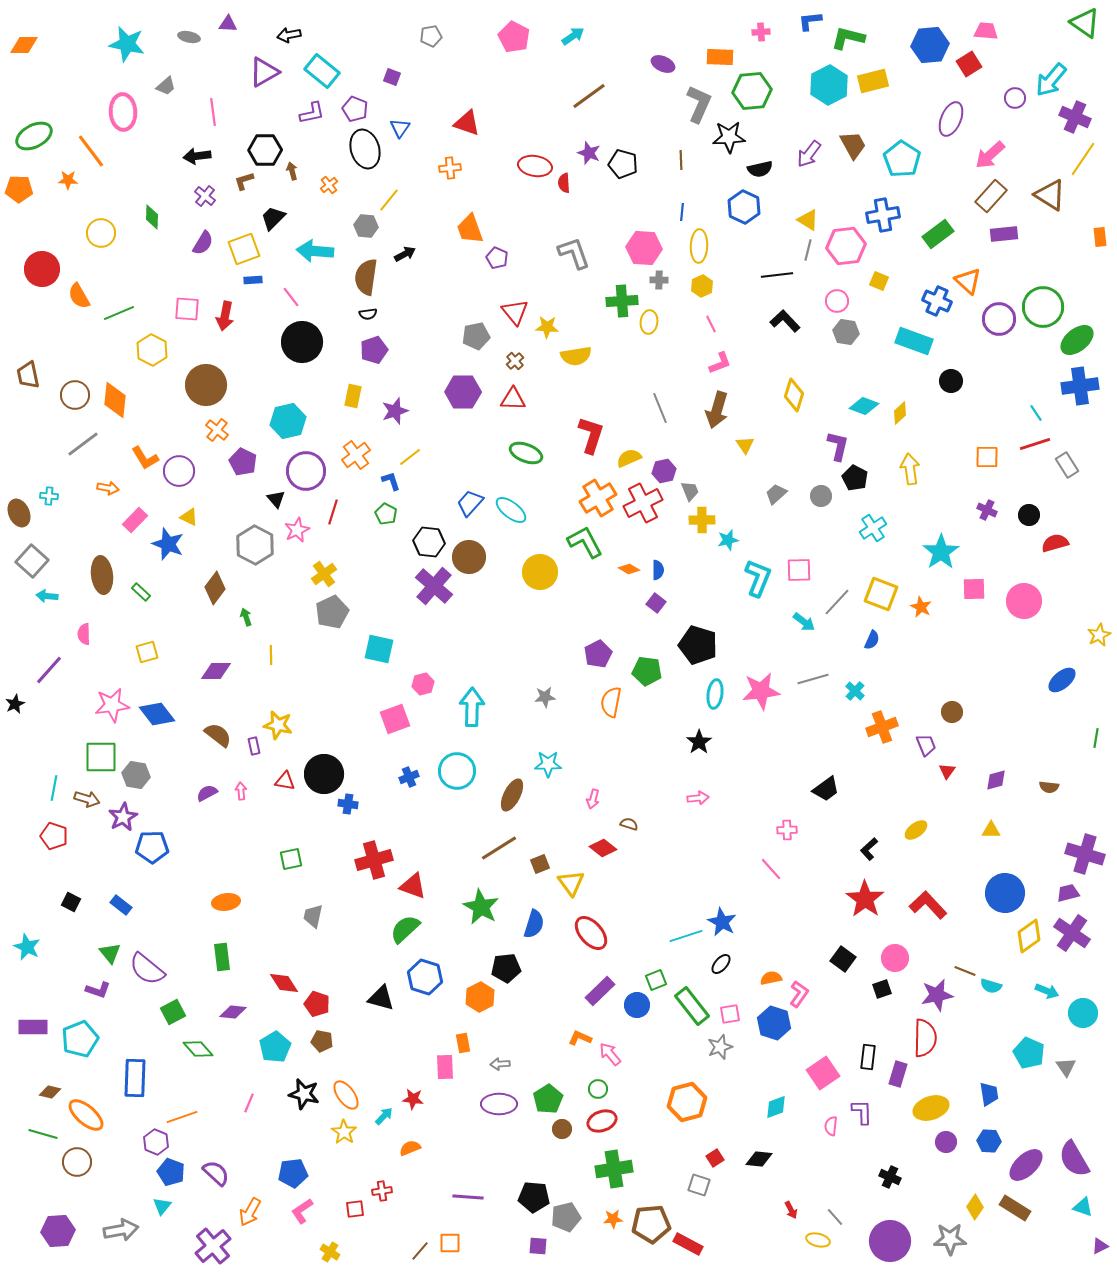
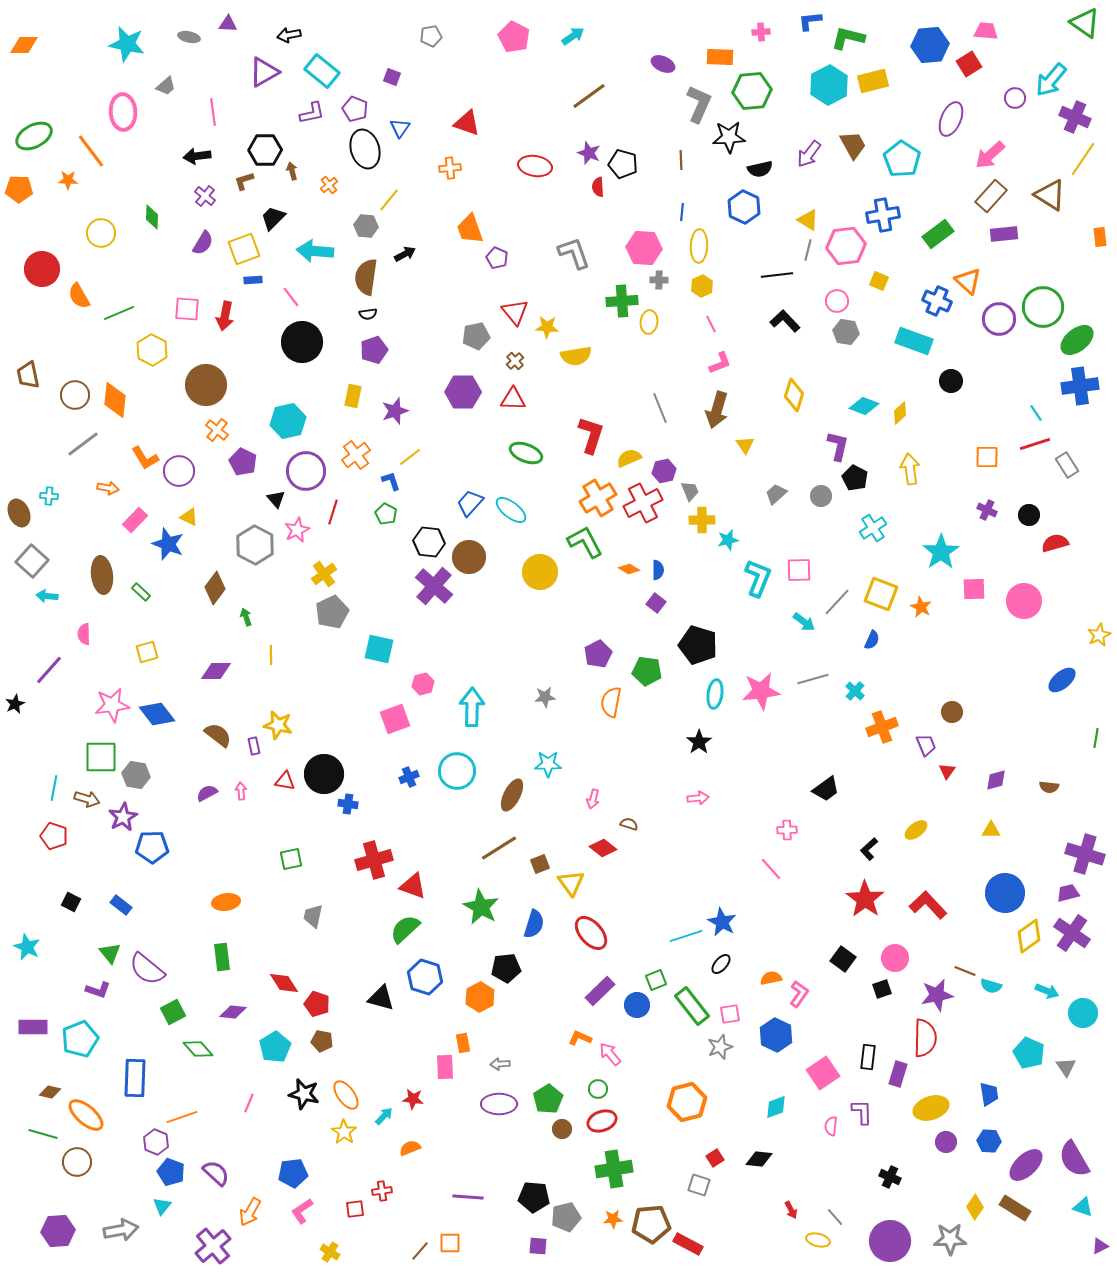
red semicircle at (564, 183): moved 34 px right, 4 px down
blue hexagon at (774, 1023): moved 2 px right, 12 px down; rotated 8 degrees clockwise
